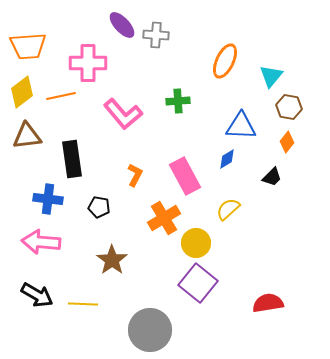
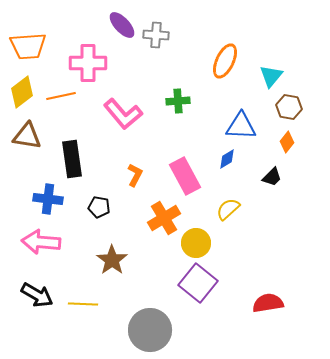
brown triangle: rotated 16 degrees clockwise
